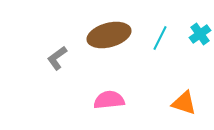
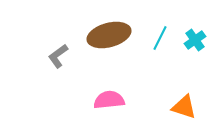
cyan cross: moved 5 px left, 6 px down
gray L-shape: moved 1 px right, 2 px up
orange triangle: moved 4 px down
